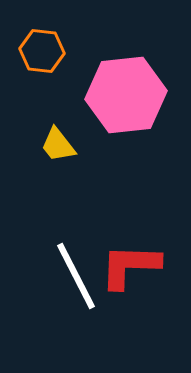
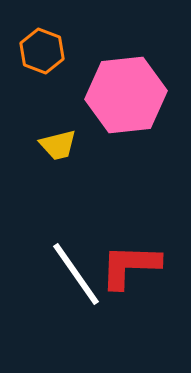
orange hexagon: rotated 15 degrees clockwise
yellow trapezoid: rotated 66 degrees counterclockwise
white line: moved 2 px up; rotated 8 degrees counterclockwise
